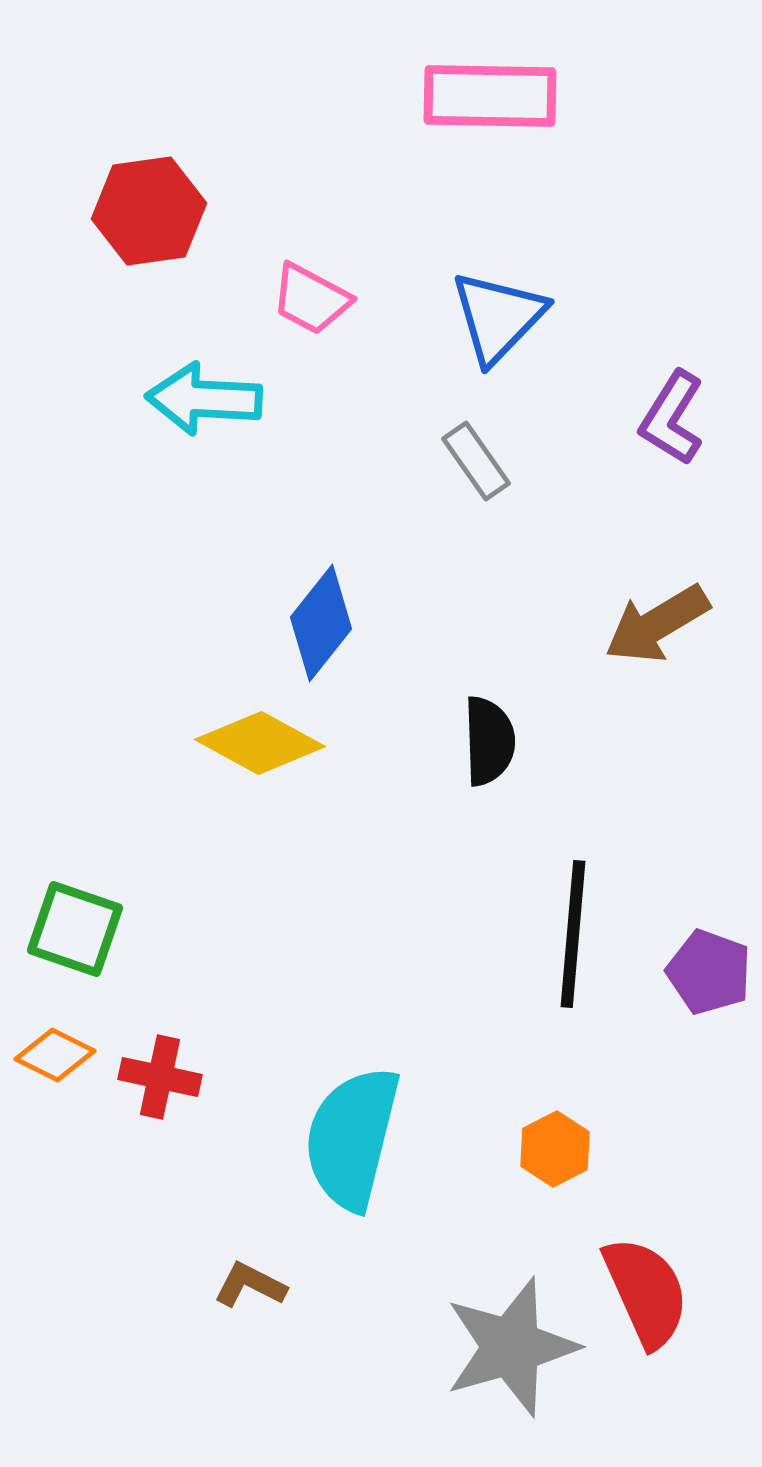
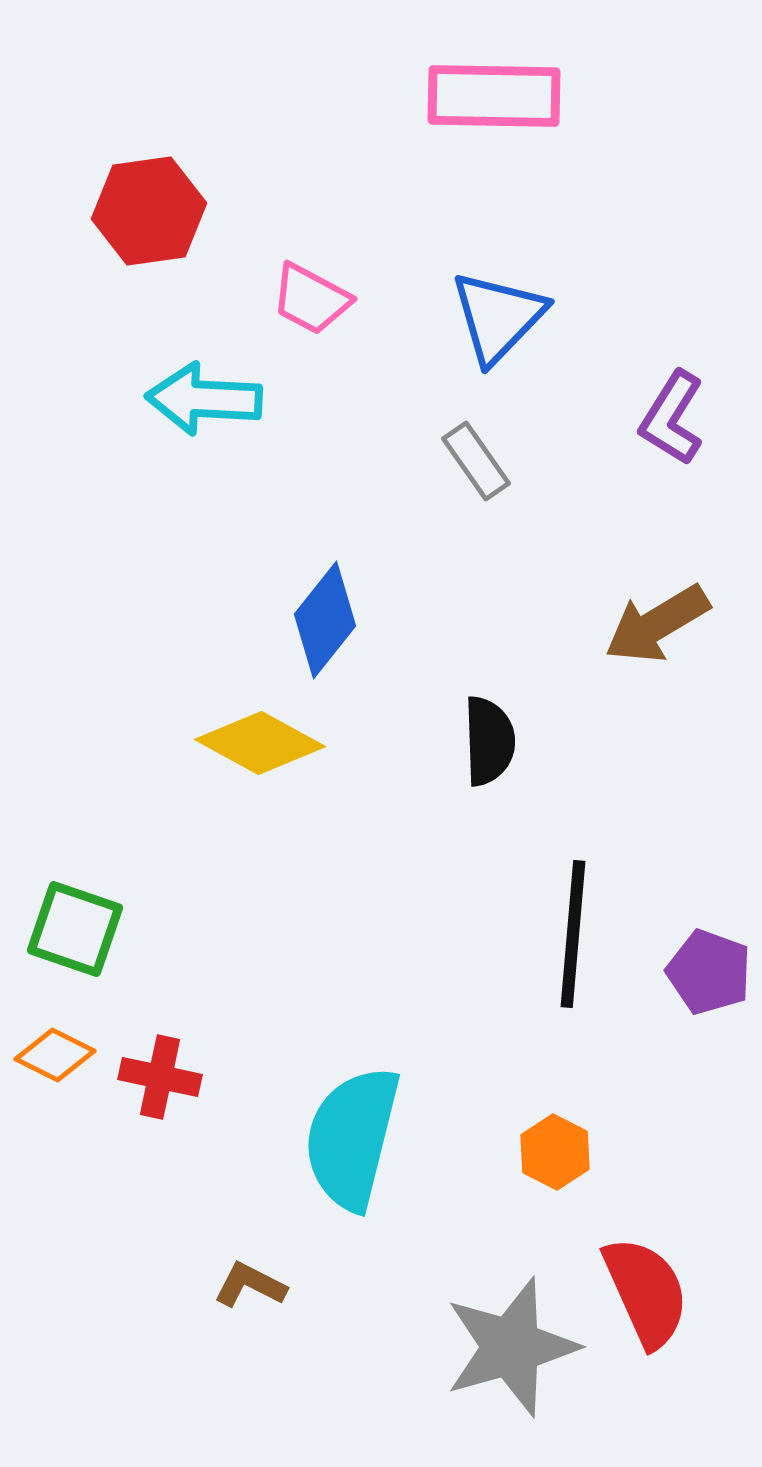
pink rectangle: moved 4 px right
blue diamond: moved 4 px right, 3 px up
orange hexagon: moved 3 px down; rotated 6 degrees counterclockwise
